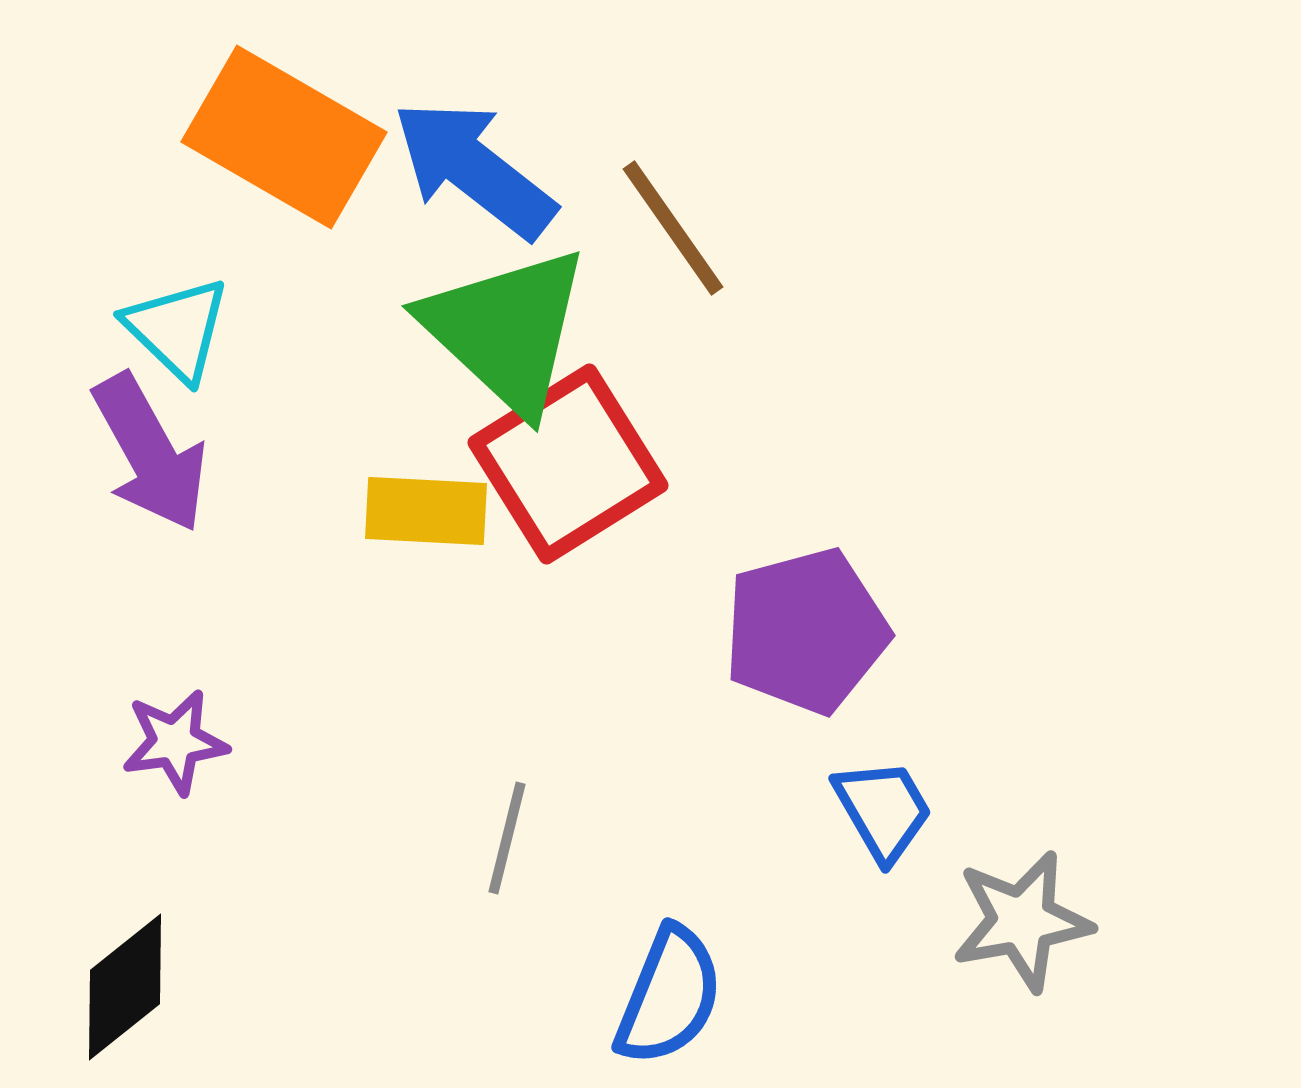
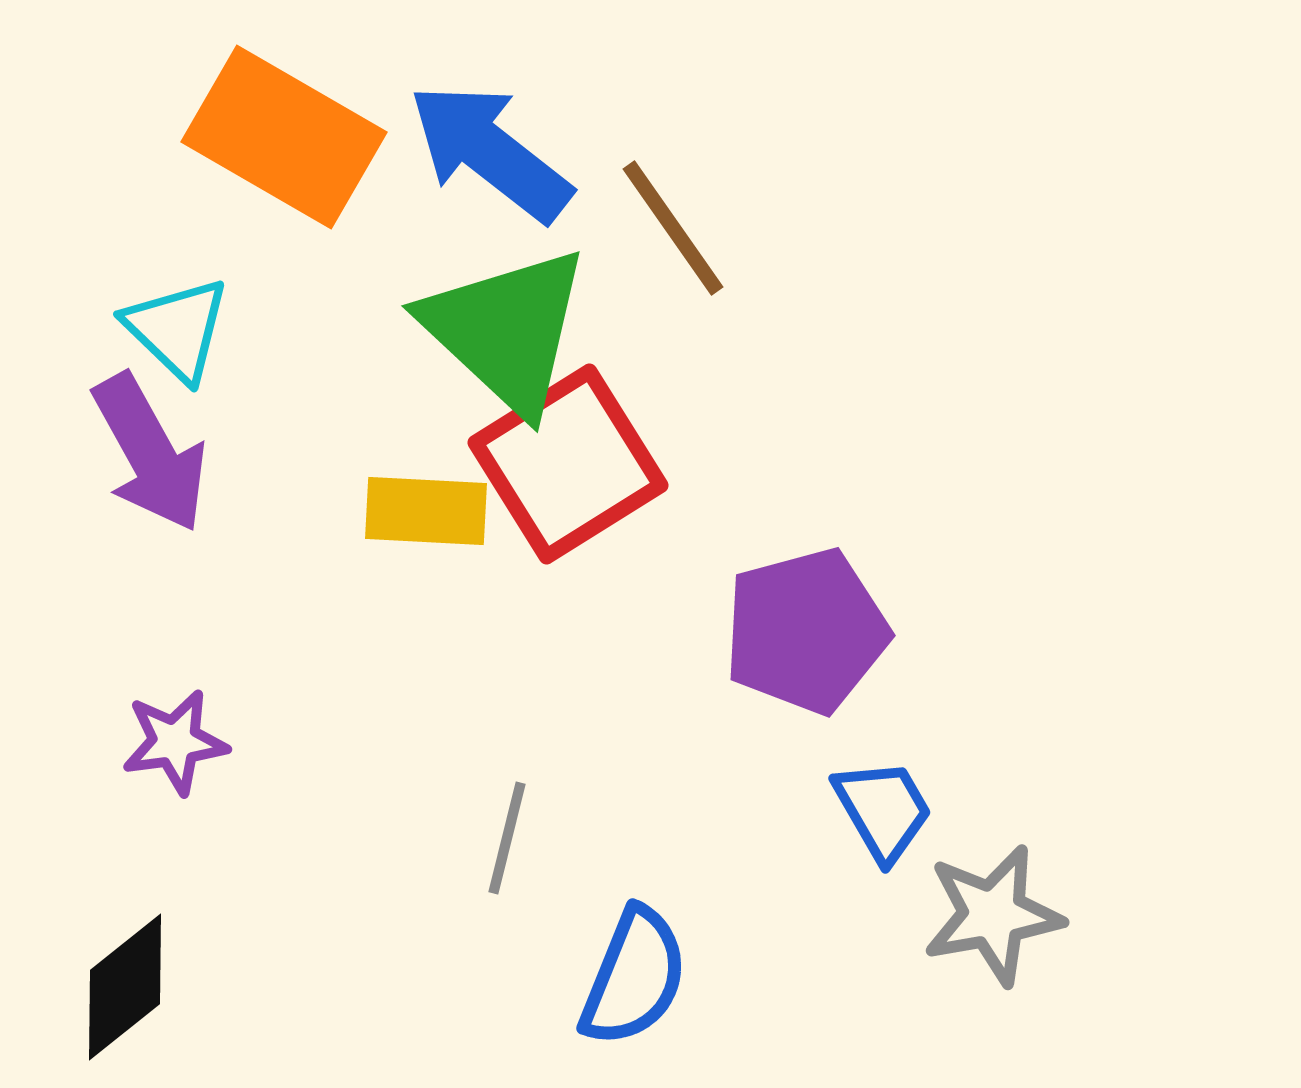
blue arrow: moved 16 px right, 17 px up
gray star: moved 29 px left, 6 px up
blue semicircle: moved 35 px left, 19 px up
